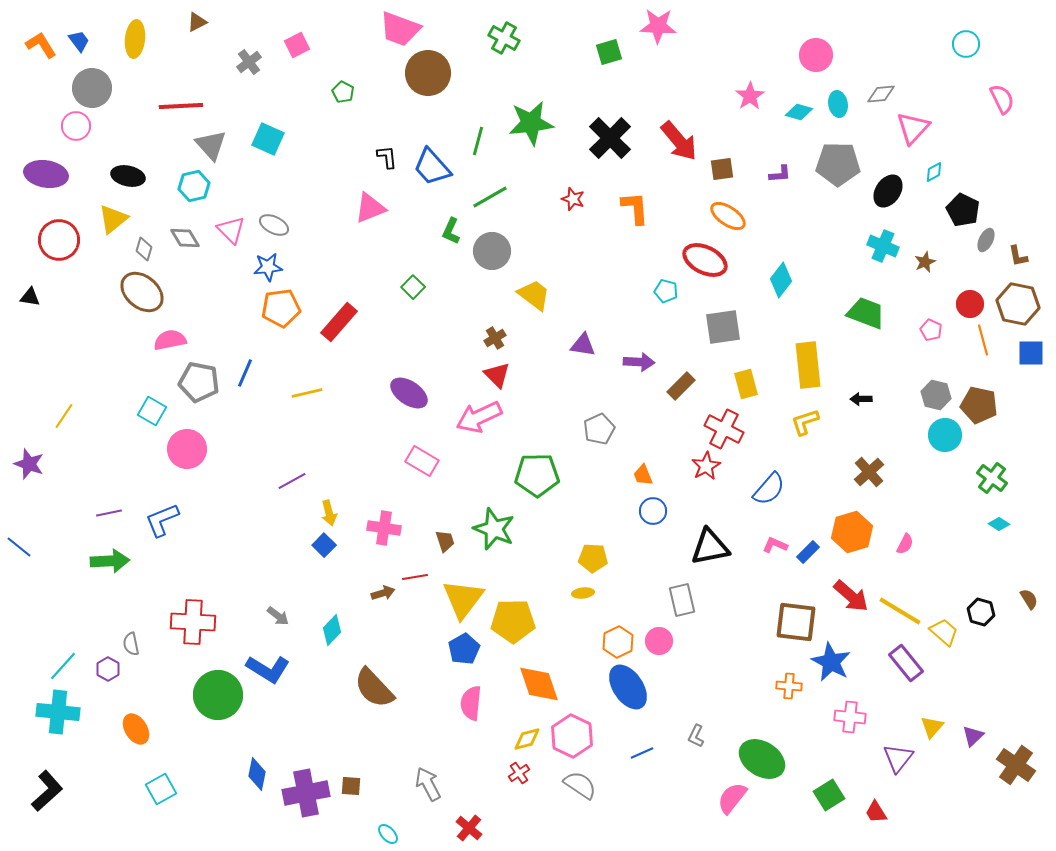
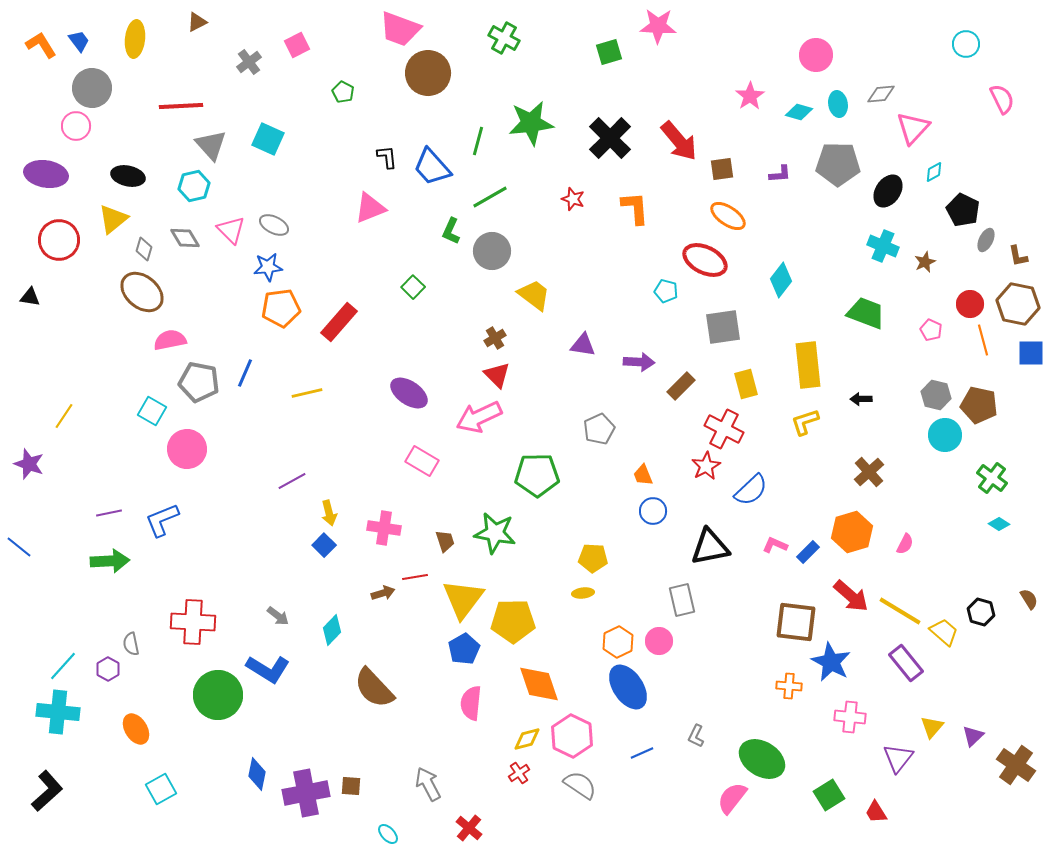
blue semicircle at (769, 489): moved 18 px left, 1 px down; rotated 6 degrees clockwise
green star at (494, 529): moved 1 px right, 4 px down; rotated 12 degrees counterclockwise
